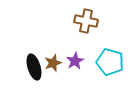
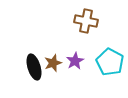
cyan pentagon: rotated 12 degrees clockwise
